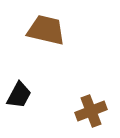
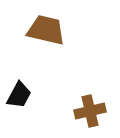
brown cross: moved 1 px left; rotated 8 degrees clockwise
